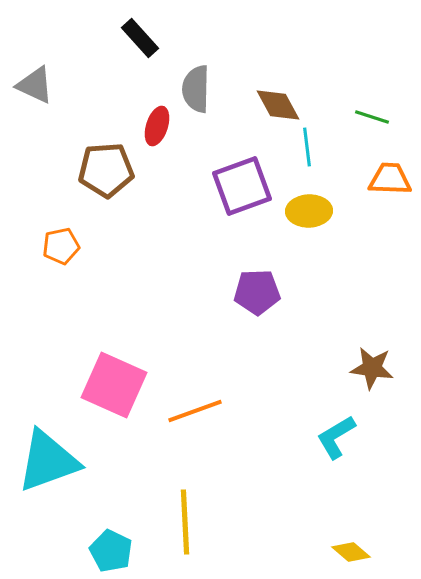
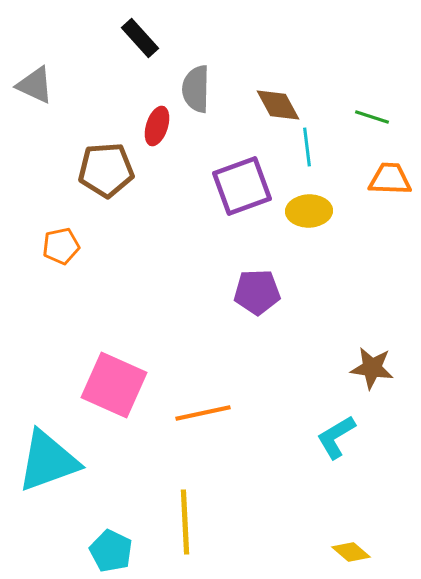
orange line: moved 8 px right, 2 px down; rotated 8 degrees clockwise
